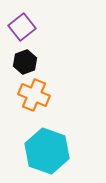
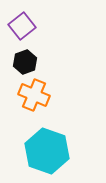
purple square: moved 1 px up
